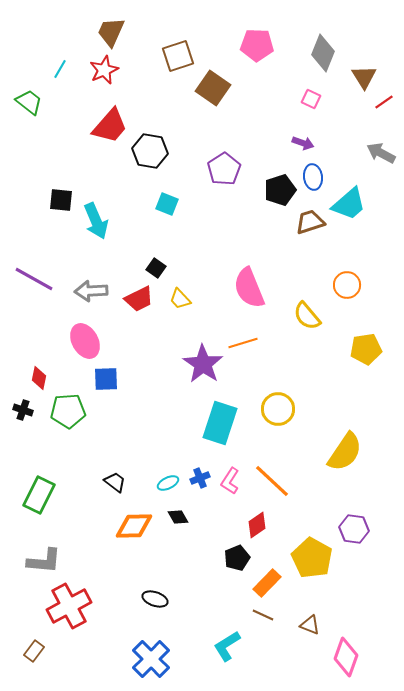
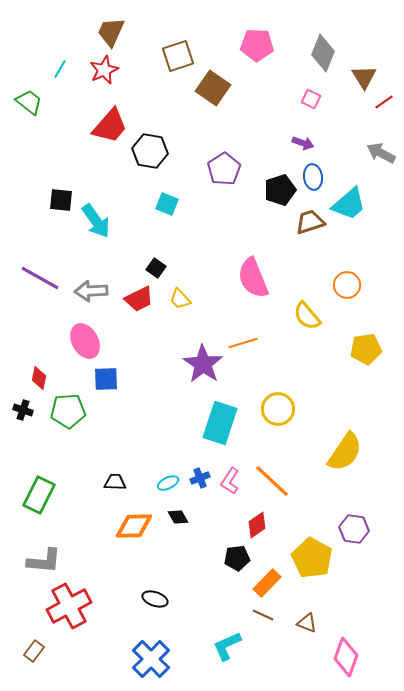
cyan arrow at (96, 221): rotated 12 degrees counterclockwise
purple line at (34, 279): moved 6 px right, 1 px up
pink semicircle at (249, 288): moved 4 px right, 10 px up
black trapezoid at (115, 482): rotated 35 degrees counterclockwise
black pentagon at (237, 558): rotated 15 degrees clockwise
brown triangle at (310, 625): moved 3 px left, 2 px up
cyan L-shape at (227, 646): rotated 8 degrees clockwise
